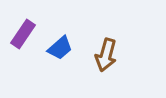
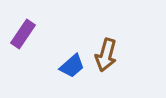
blue trapezoid: moved 12 px right, 18 px down
